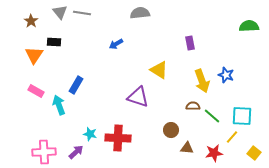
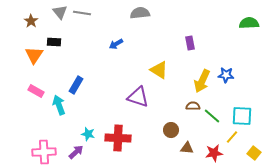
green semicircle: moved 3 px up
blue star: rotated 14 degrees counterclockwise
yellow arrow: rotated 45 degrees clockwise
cyan star: moved 2 px left
